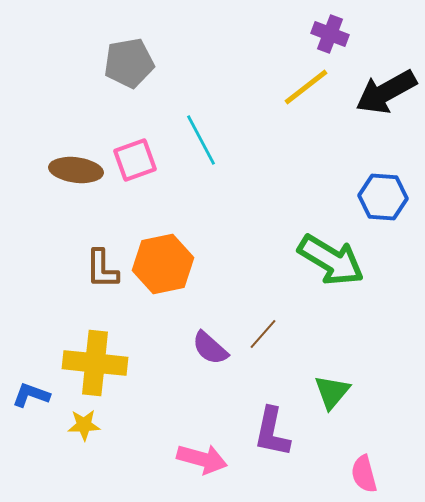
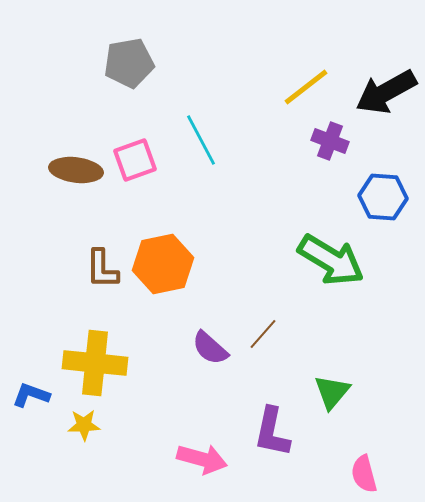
purple cross: moved 107 px down
